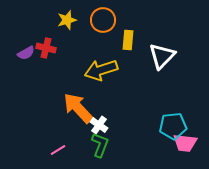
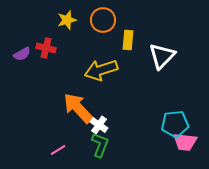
purple semicircle: moved 4 px left, 1 px down
cyan pentagon: moved 2 px right, 2 px up
pink trapezoid: moved 1 px up
